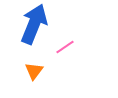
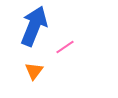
blue arrow: moved 2 px down
